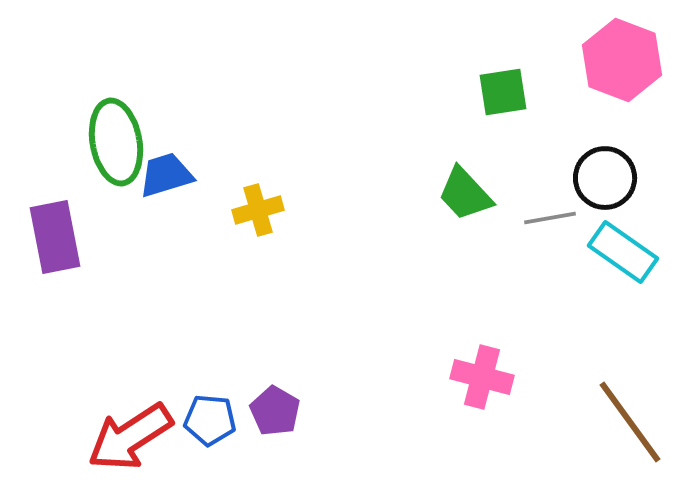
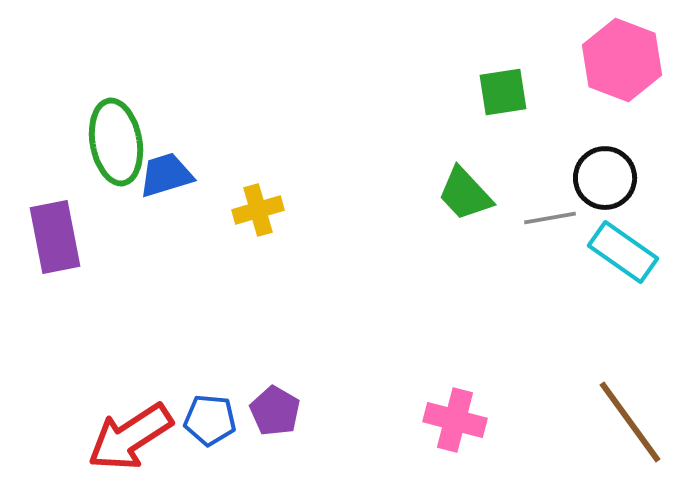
pink cross: moved 27 px left, 43 px down
